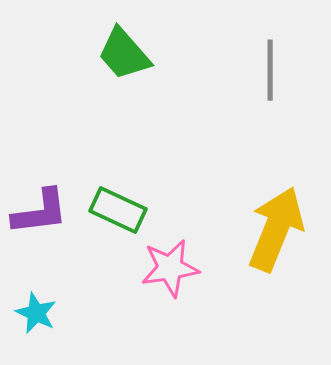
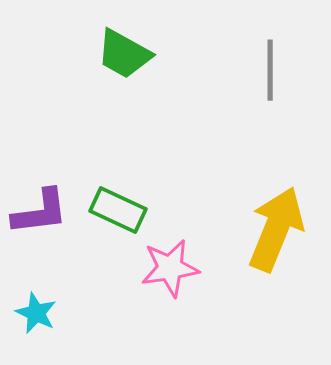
green trapezoid: rotated 20 degrees counterclockwise
